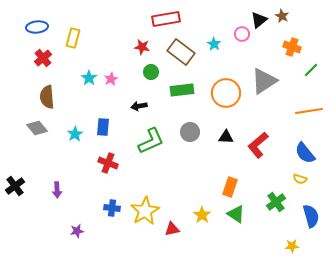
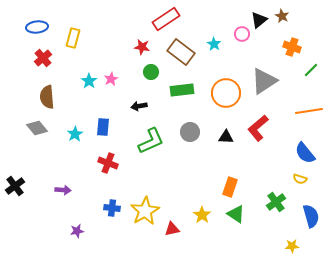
red rectangle at (166, 19): rotated 24 degrees counterclockwise
cyan star at (89, 78): moved 3 px down
red L-shape at (258, 145): moved 17 px up
purple arrow at (57, 190): moved 6 px right; rotated 84 degrees counterclockwise
